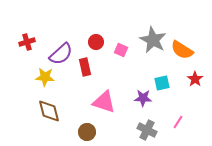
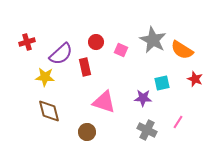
red star: rotated 14 degrees counterclockwise
